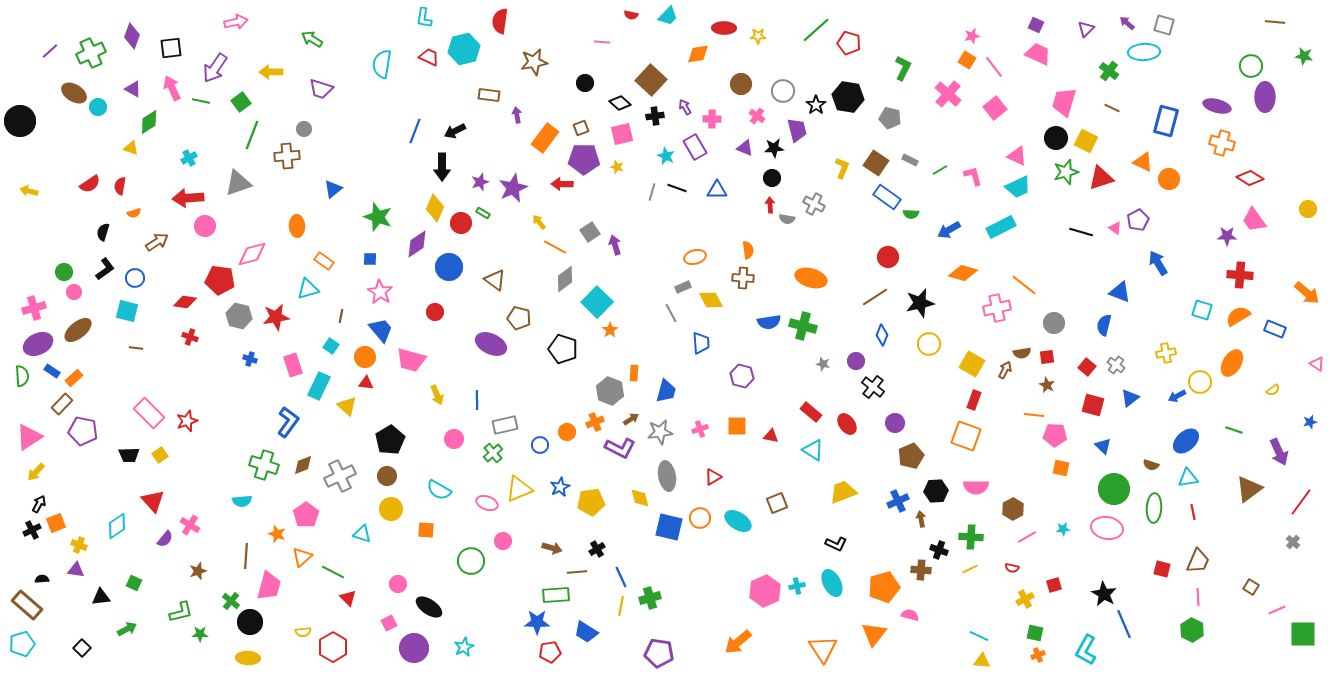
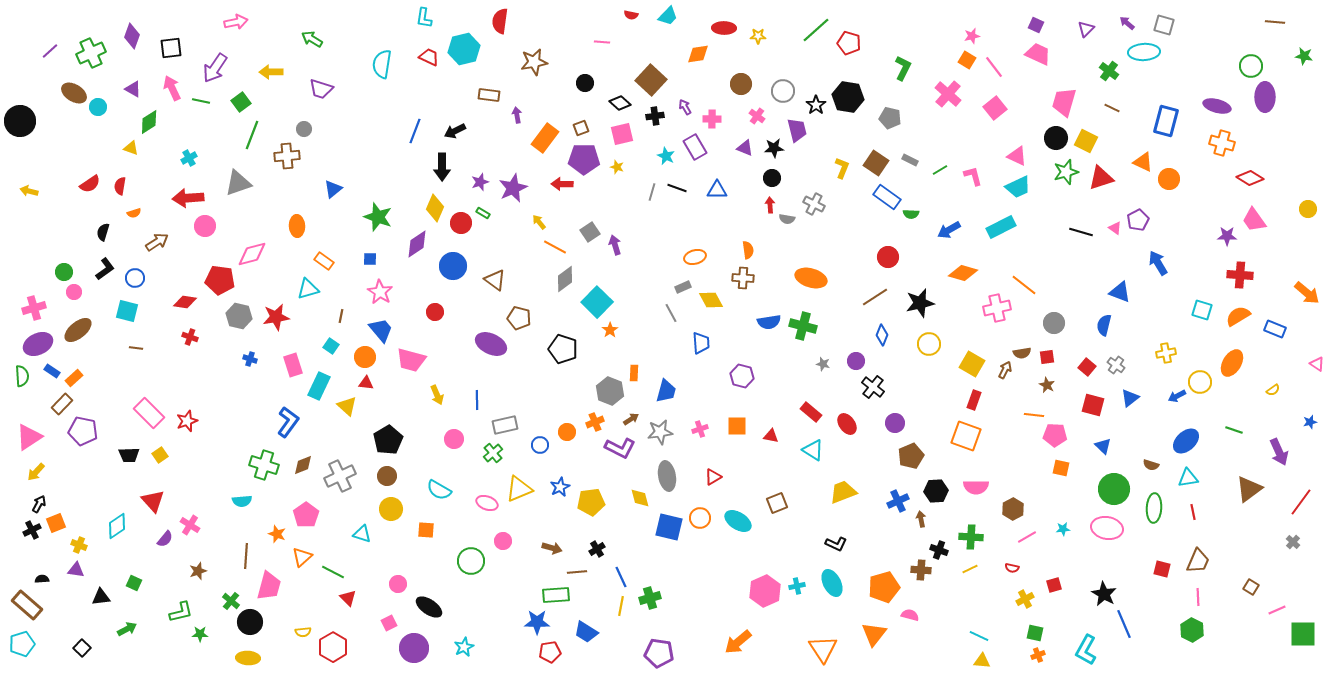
blue circle at (449, 267): moved 4 px right, 1 px up
black pentagon at (390, 440): moved 2 px left
